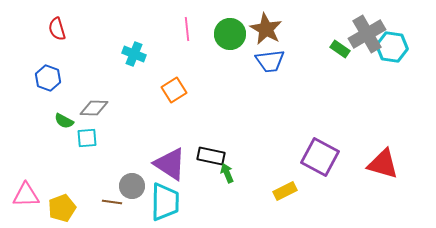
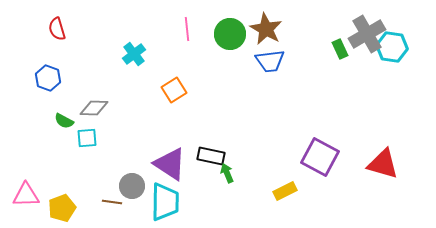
green rectangle: rotated 30 degrees clockwise
cyan cross: rotated 30 degrees clockwise
